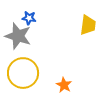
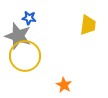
yellow circle: moved 2 px right, 17 px up
